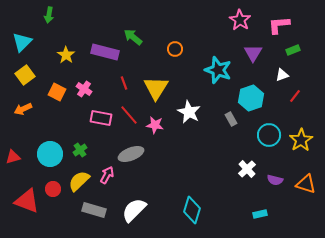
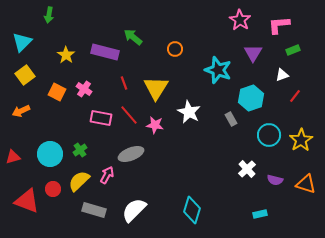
orange arrow at (23, 109): moved 2 px left, 2 px down
